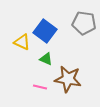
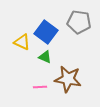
gray pentagon: moved 5 px left, 1 px up
blue square: moved 1 px right, 1 px down
green triangle: moved 1 px left, 2 px up
pink line: rotated 16 degrees counterclockwise
